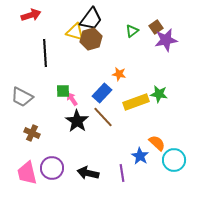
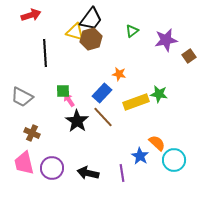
brown square: moved 33 px right, 29 px down
pink arrow: moved 3 px left, 1 px down
pink trapezoid: moved 3 px left, 10 px up
